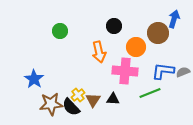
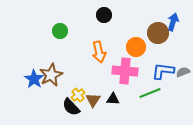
blue arrow: moved 1 px left, 3 px down
black circle: moved 10 px left, 11 px up
brown star: moved 29 px up; rotated 20 degrees counterclockwise
